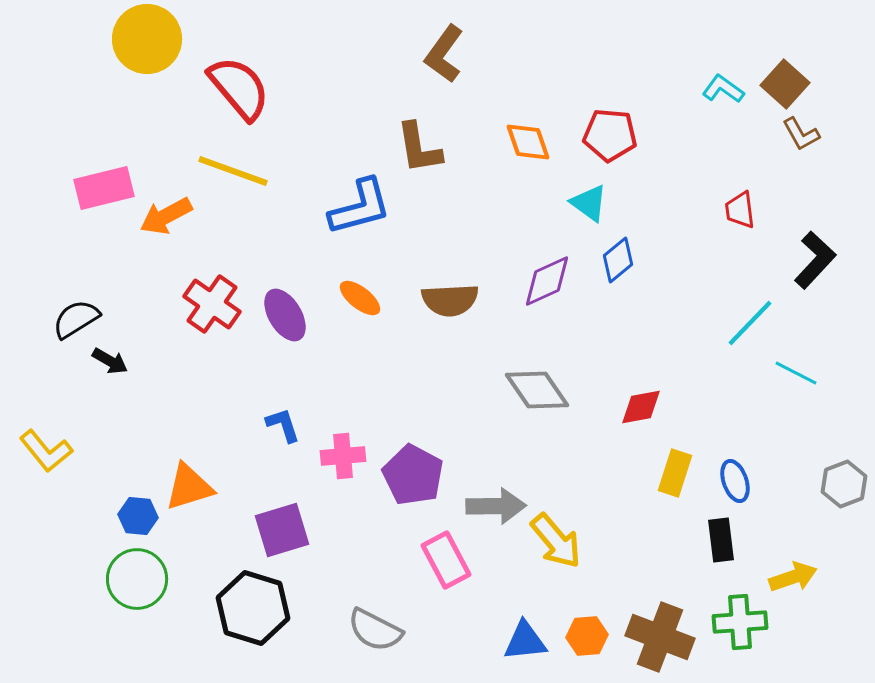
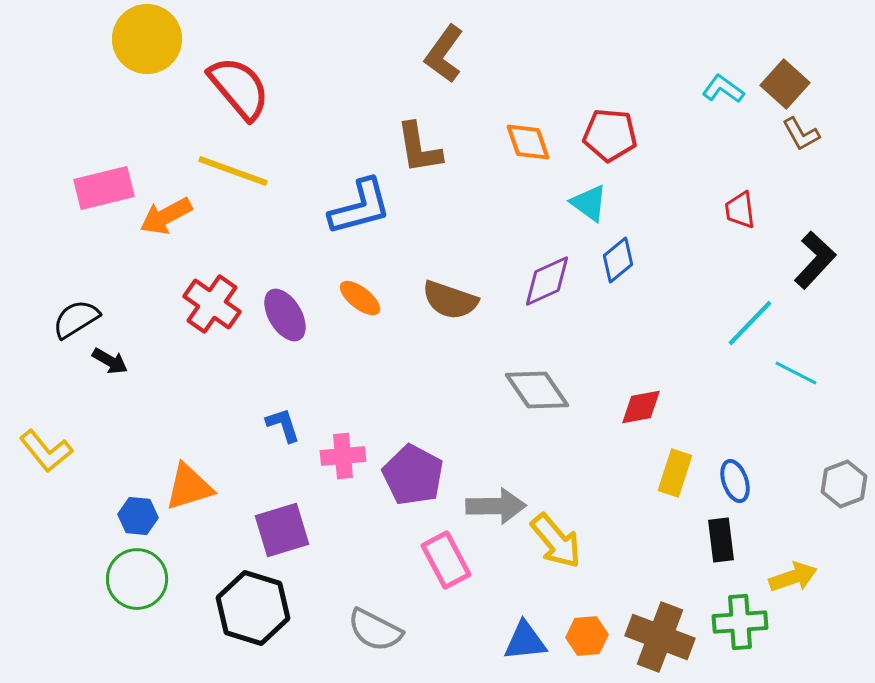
brown semicircle at (450, 300): rotated 22 degrees clockwise
